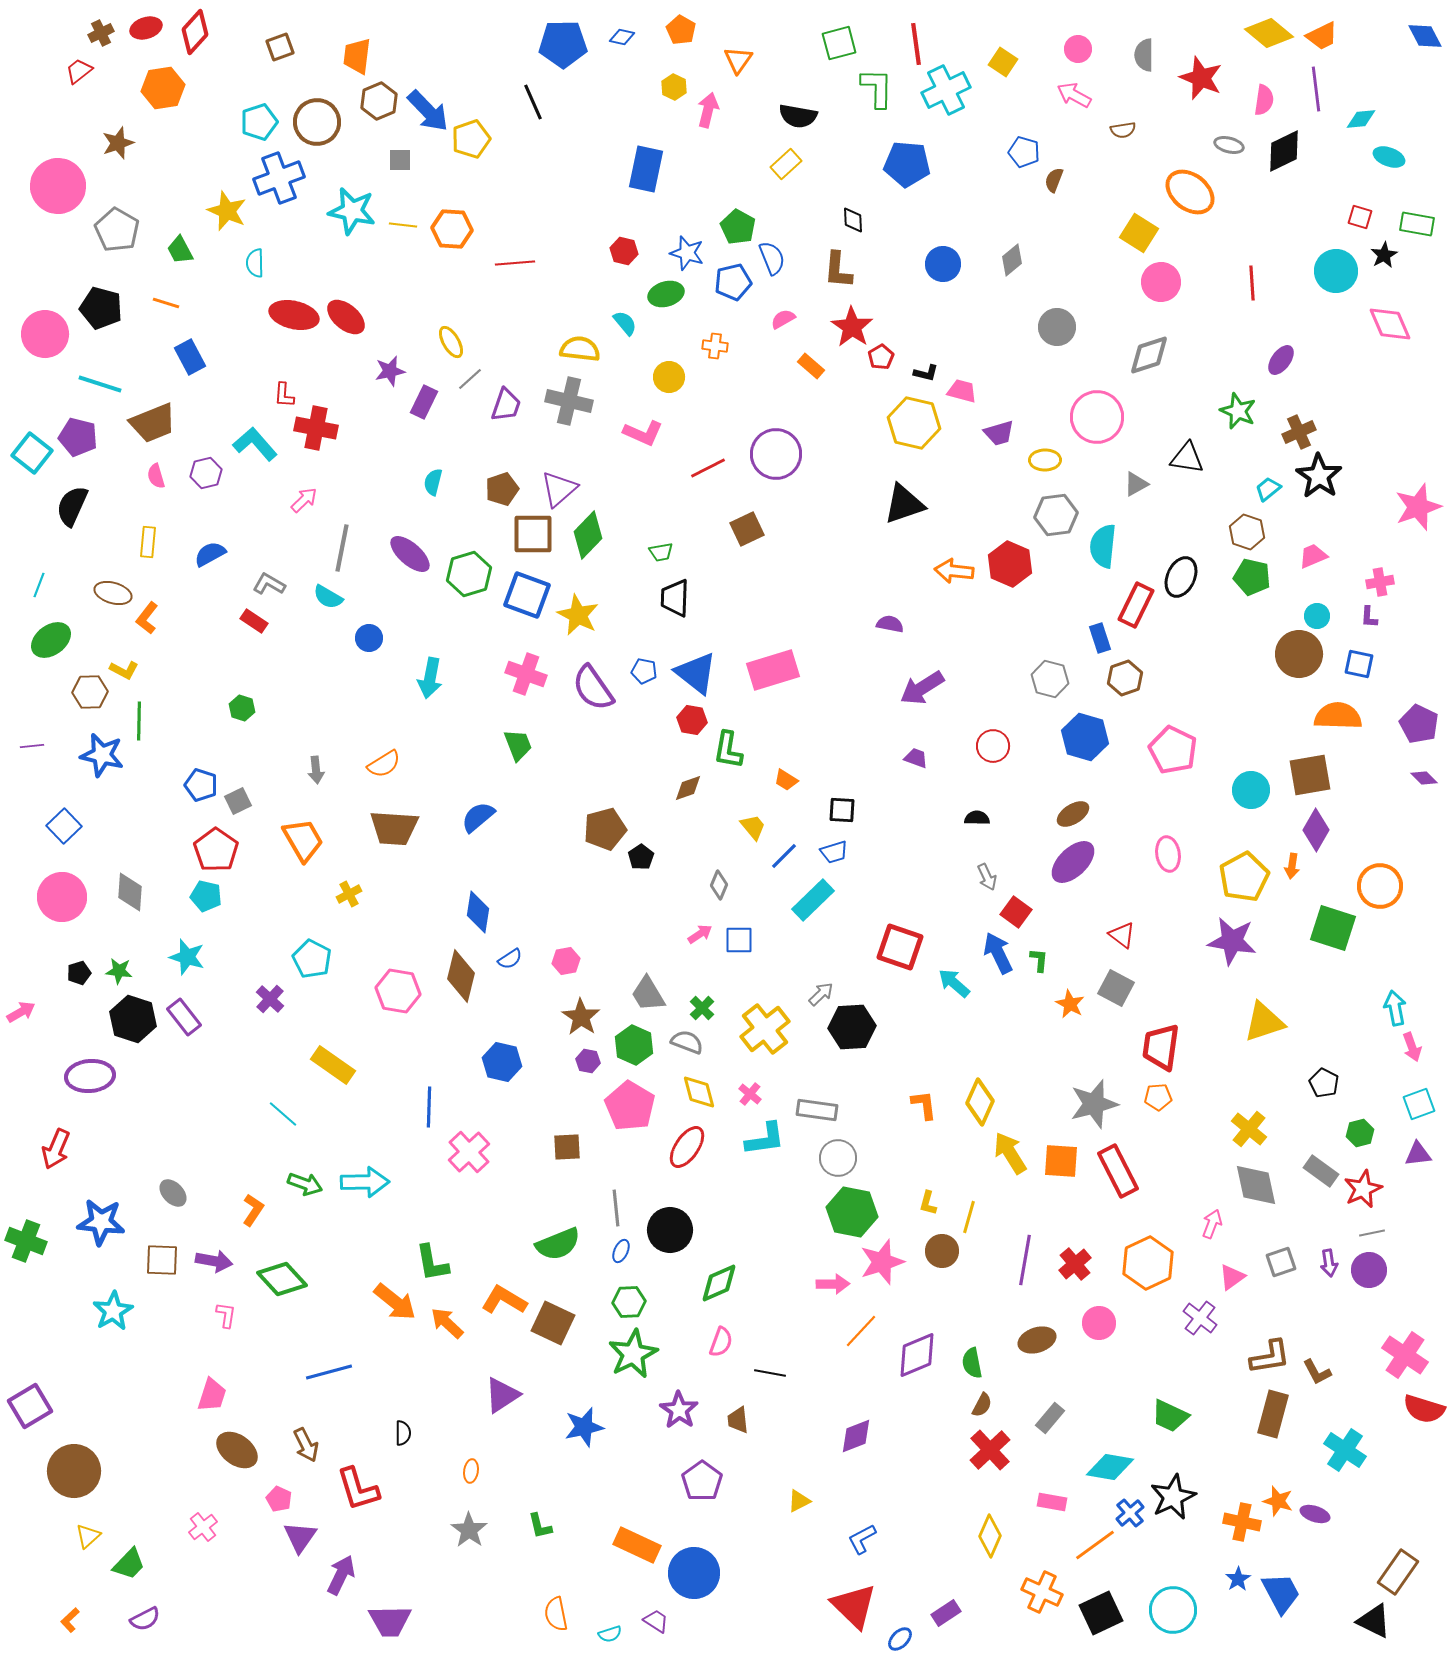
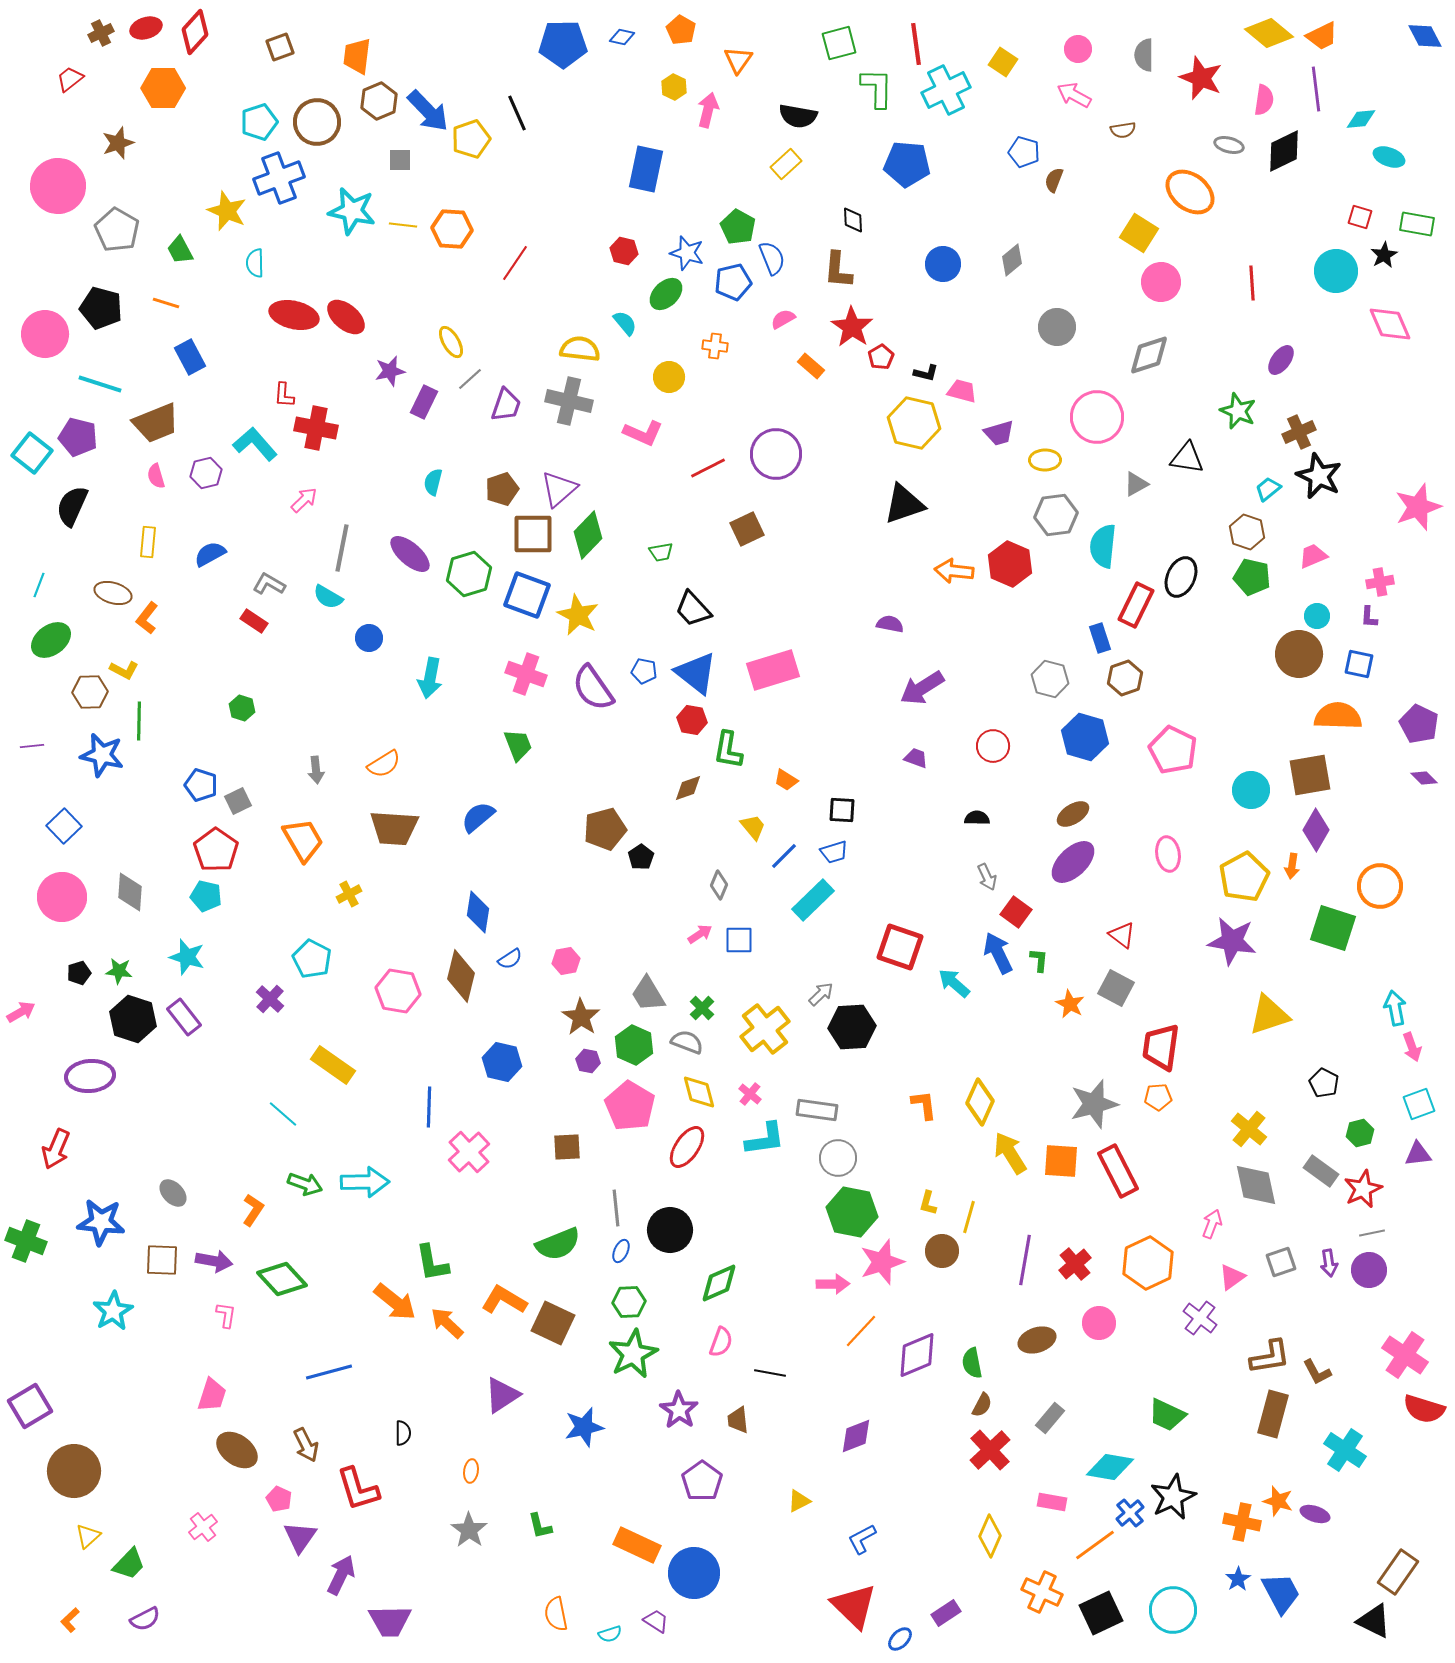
red trapezoid at (79, 71): moved 9 px left, 8 px down
orange hexagon at (163, 88): rotated 9 degrees clockwise
black line at (533, 102): moved 16 px left, 11 px down
red line at (515, 263): rotated 51 degrees counterclockwise
green ellipse at (666, 294): rotated 28 degrees counterclockwise
brown trapezoid at (153, 423): moved 3 px right
black star at (1319, 476): rotated 9 degrees counterclockwise
black trapezoid at (675, 598): moved 18 px right, 11 px down; rotated 45 degrees counterclockwise
yellow triangle at (1264, 1022): moved 5 px right, 7 px up
green trapezoid at (1170, 1416): moved 3 px left, 1 px up
